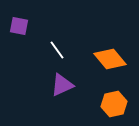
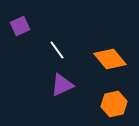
purple square: moved 1 px right; rotated 36 degrees counterclockwise
